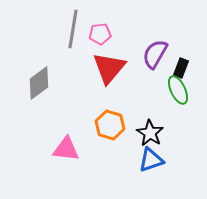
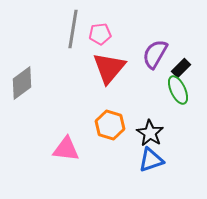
black rectangle: rotated 24 degrees clockwise
gray diamond: moved 17 px left
